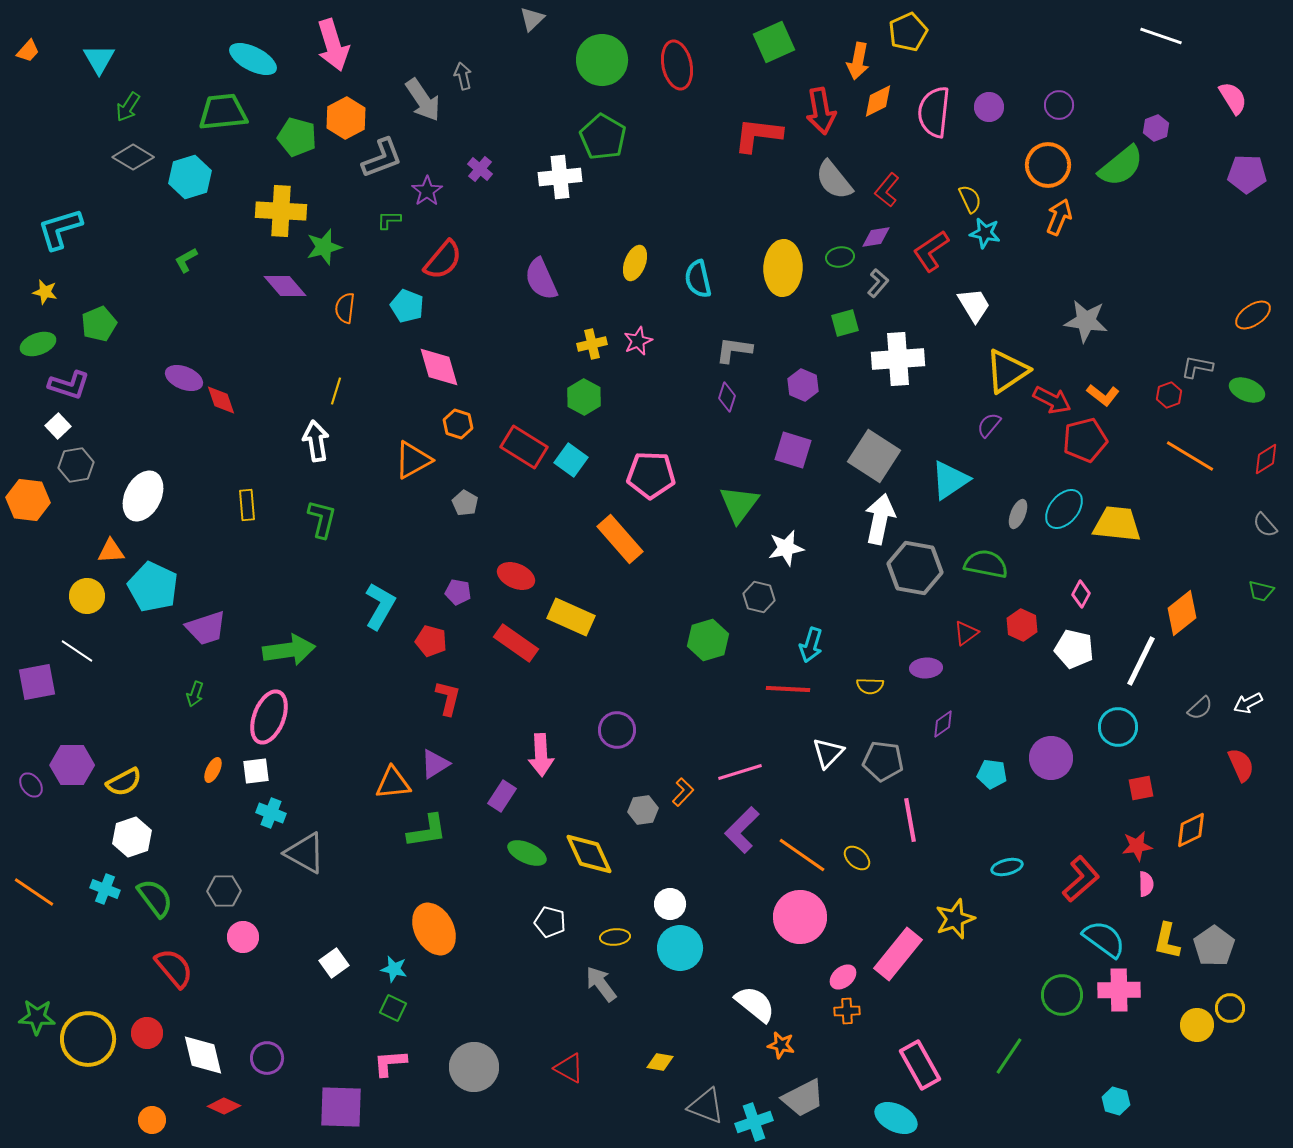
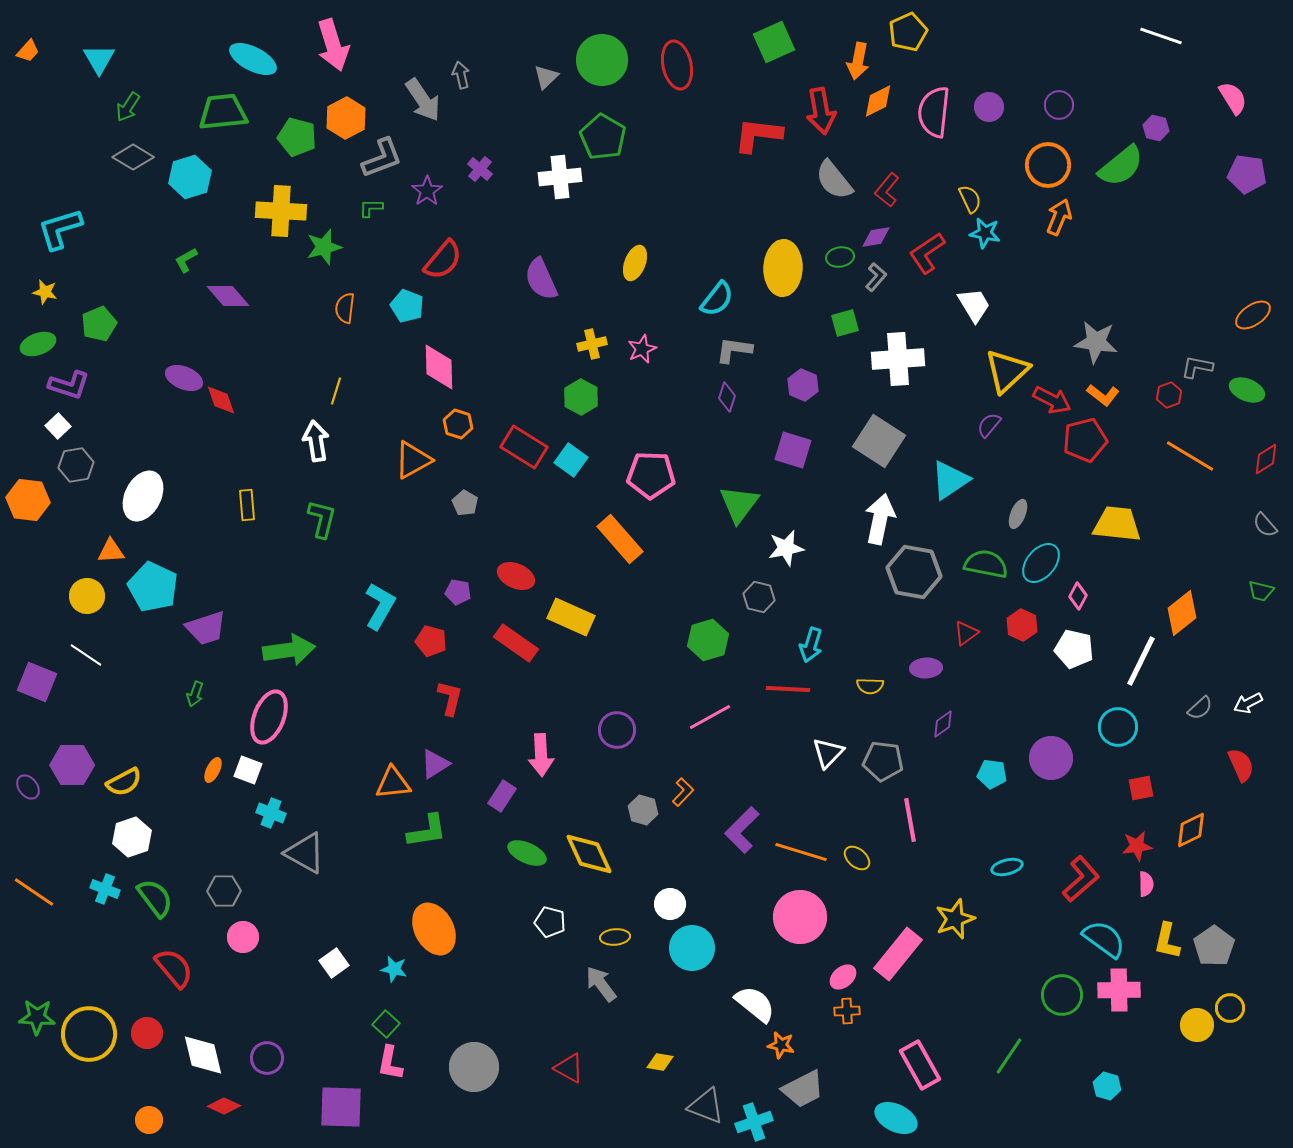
gray triangle at (532, 19): moved 14 px right, 58 px down
gray arrow at (463, 76): moved 2 px left, 1 px up
purple hexagon at (1156, 128): rotated 25 degrees counterclockwise
purple pentagon at (1247, 174): rotated 6 degrees clockwise
green L-shape at (389, 220): moved 18 px left, 12 px up
red L-shape at (931, 251): moved 4 px left, 2 px down
cyan semicircle at (698, 279): moved 19 px right, 20 px down; rotated 129 degrees counterclockwise
gray L-shape at (878, 283): moved 2 px left, 6 px up
purple diamond at (285, 286): moved 57 px left, 10 px down
gray star at (1086, 321): moved 10 px right, 21 px down
pink star at (638, 341): moved 4 px right, 8 px down
pink diamond at (439, 367): rotated 15 degrees clockwise
yellow triangle at (1007, 371): rotated 9 degrees counterclockwise
green hexagon at (584, 397): moved 3 px left
gray square at (874, 456): moved 5 px right, 15 px up
cyan ellipse at (1064, 509): moved 23 px left, 54 px down
gray hexagon at (915, 568): moved 1 px left, 4 px down
pink diamond at (1081, 594): moved 3 px left, 2 px down
white line at (77, 651): moved 9 px right, 4 px down
purple square at (37, 682): rotated 33 degrees clockwise
red L-shape at (448, 698): moved 2 px right
white square at (256, 771): moved 8 px left, 1 px up; rotated 28 degrees clockwise
pink line at (740, 772): moved 30 px left, 55 px up; rotated 12 degrees counterclockwise
purple ellipse at (31, 785): moved 3 px left, 2 px down
gray hexagon at (643, 810): rotated 24 degrees clockwise
orange line at (802, 855): moved 1 px left, 3 px up; rotated 18 degrees counterclockwise
cyan circle at (680, 948): moved 12 px right
green square at (393, 1008): moved 7 px left, 16 px down; rotated 16 degrees clockwise
yellow circle at (88, 1039): moved 1 px right, 5 px up
pink L-shape at (390, 1063): rotated 75 degrees counterclockwise
gray trapezoid at (803, 1098): moved 9 px up
cyan hexagon at (1116, 1101): moved 9 px left, 15 px up
orange circle at (152, 1120): moved 3 px left
